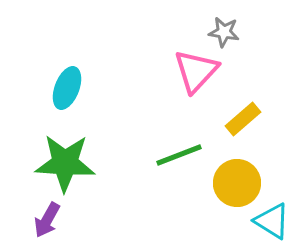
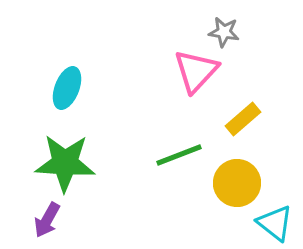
cyan triangle: moved 3 px right, 2 px down; rotated 6 degrees clockwise
